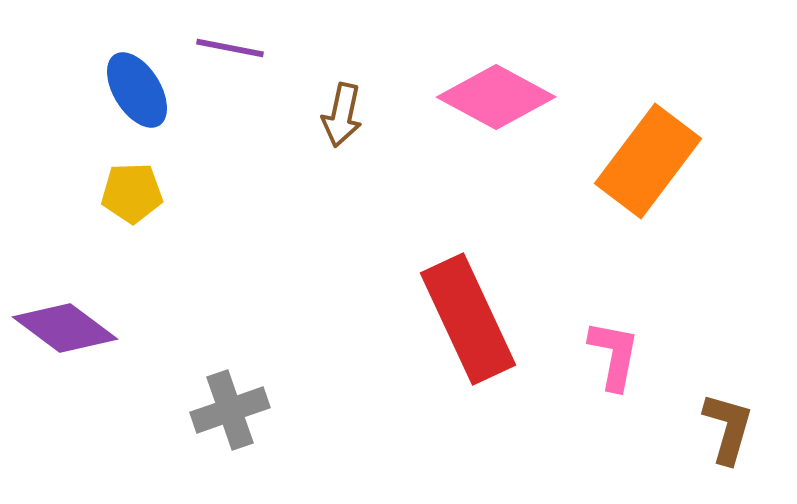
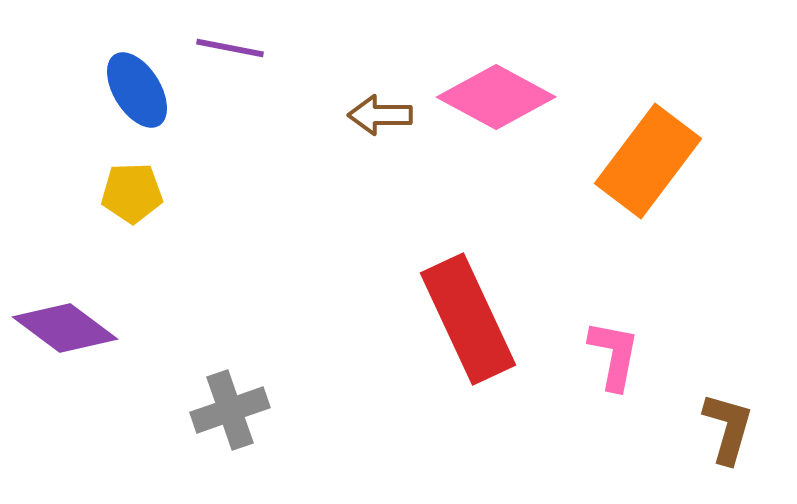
brown arrow: moved 38 px right; rotated 78 degrees clockwise
